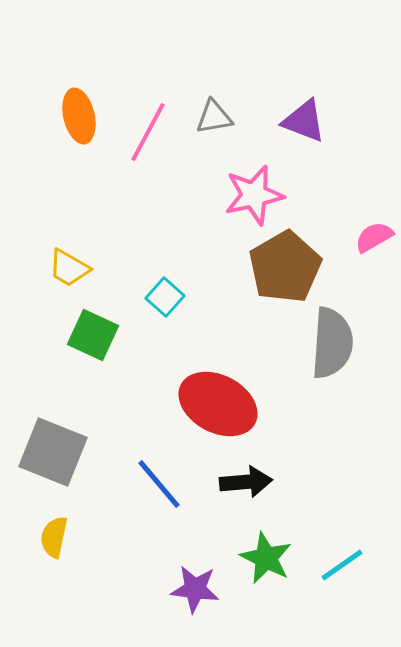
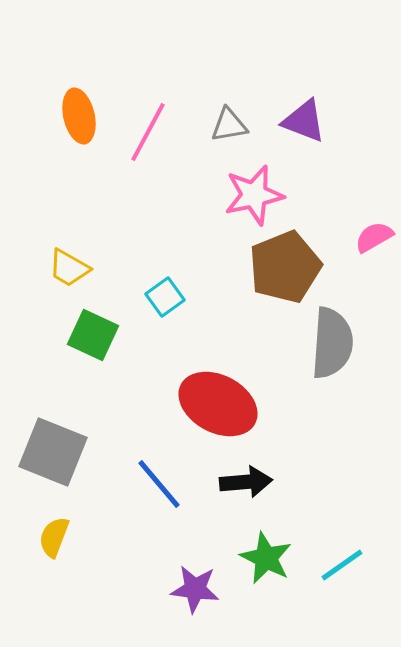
gray triangle: moved 15 px right, 8 px down
brown pentagon: rotated 8 degrees clockwise
cyan square: rotated 12 degrees clockwise
yellow semicircle: rotated 9 degrees clockwise
